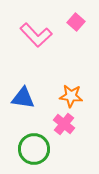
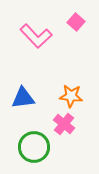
pink L-shape: moved 1 px down
blue triangle: rotated 15 degrees counterclockwise
green circle: moved 2 px up
